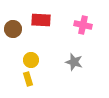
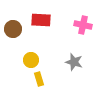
yellow rectangle: moved 11 px right
